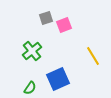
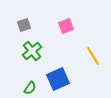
gray square: moved 22 px left, 7 px down
pink square: moved 2 px right, 1 px down
